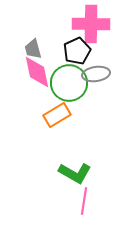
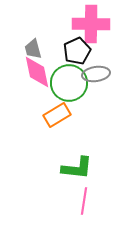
green L-shape: moved 2 px right, 5 px up; rotated 24 degrees counterclockwise
